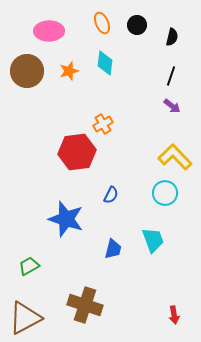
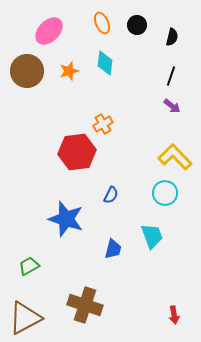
pink ellipse: rotated 44 degrees counterclockwise
cyan trapezoid: moved 1 px left, 4 px up
